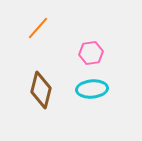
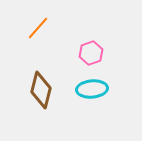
pink hexagon: rotated 10 degrees counterclockwise
